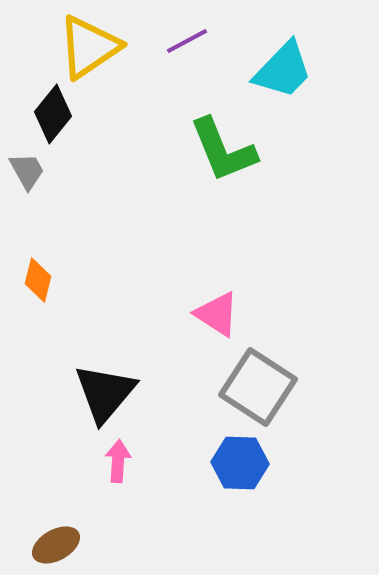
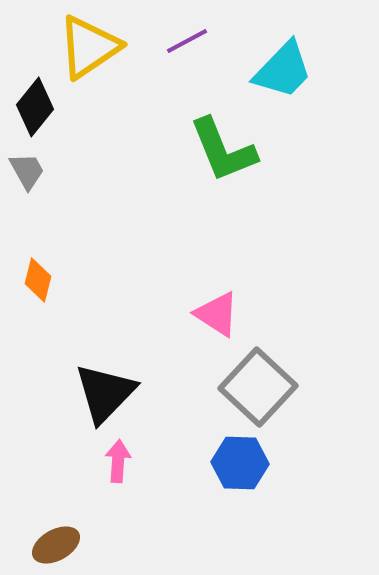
black diamond: moved 18 px left, 7 px up
gray square: rotated 10 degrees clockwise
black triangle: rotated 4 degrees clockwise
